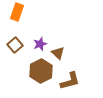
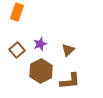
brown square: moved 2 px right, 5 px down
brown triangle: moved 10 px right, 3 px up; rotated 32 degrees clockwise
brown L-shape: rotated 10 degrees clockwise
